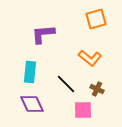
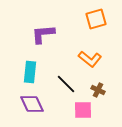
orange L-shape: moved 1 px down
brown cross: moved 1 px right, 1 px down
